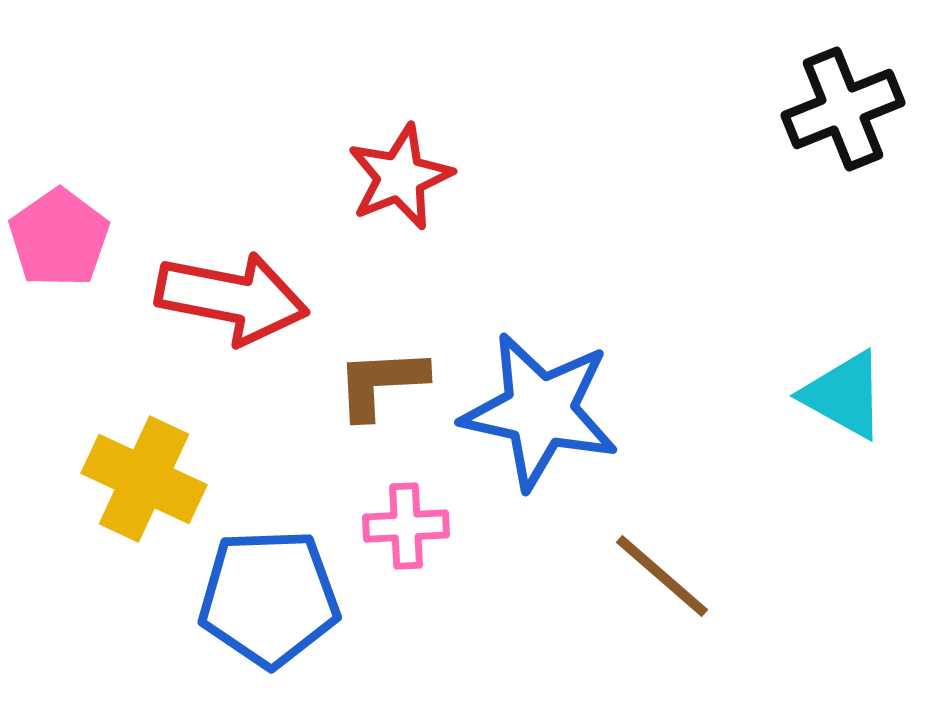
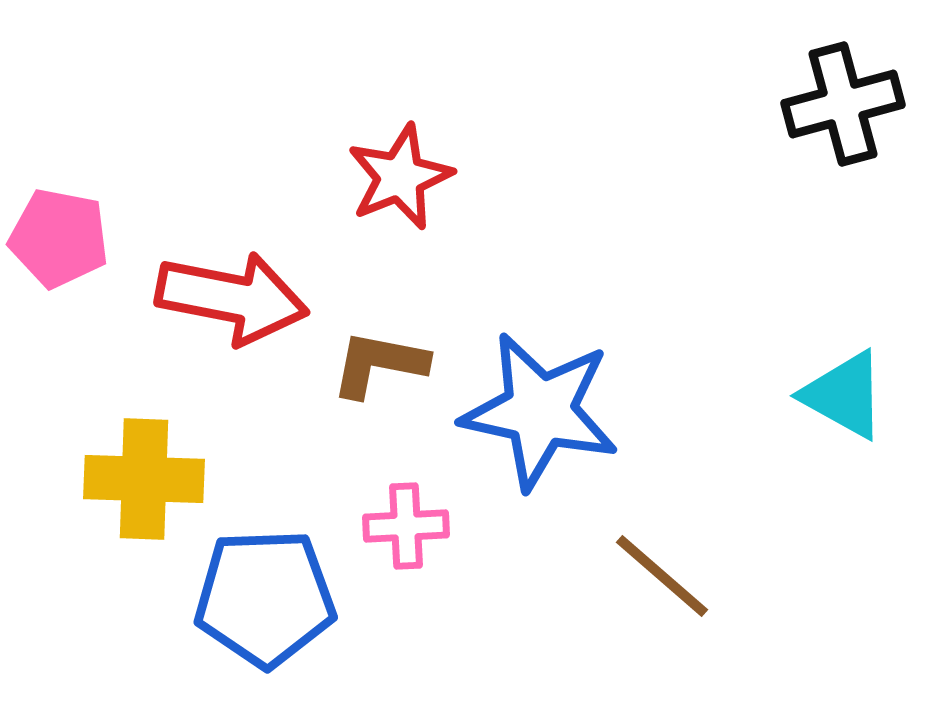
black cross: moved 5 px up; rotated 7 degrees clockwise
pink pentagon: rotated 26 degrees counterclockwise
brown L-shape: moved 2 px left, 19 px up; rotated 14 degrees clockwise
yellow cross: rotated 23 degrees counterclockwise
blue pentagon: moved 4 px left
